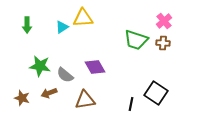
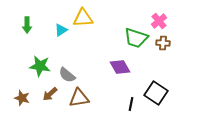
pink cross: moved 5 px left
cyan triangle: moved 1 px left, 3 px down
green trapezoid: moved 2 px up
purple diamond: moved 25 px right
gray semicircle: moved 2 px right
brown arrow: moved 1 px right, 1 px down; rotated 21 degrees counterclockwise
brown triangle: moved 6 px left, 2 px up
